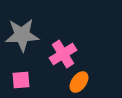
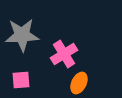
pink cross: moved 1 px right
orange ellipse: moved 1 px down; rotated 10 degrees counterclockwise
